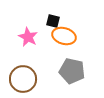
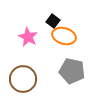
black square: rotated 24 degrees clockwise
